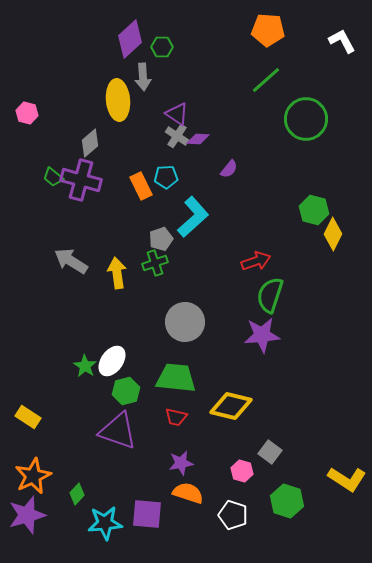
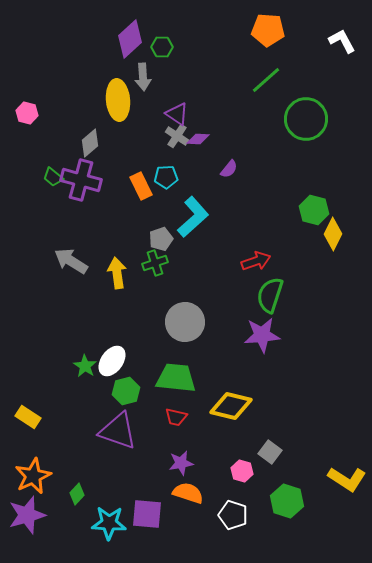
cyan star at (105, 523): moved 4 px right; rotated 8 degrees clockwise
